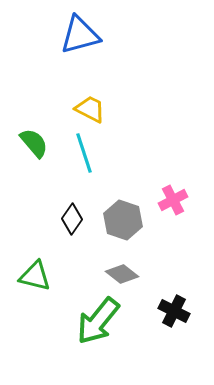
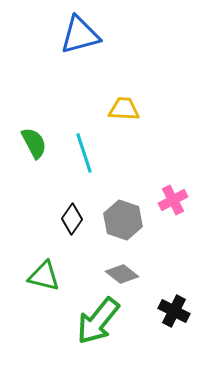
yellow trapezoid: moved 34 px right; rotated 24 degrees counterclockwise
green semicircle: rotated 12 degrees clockwise
green triangle: moved 9 px right
